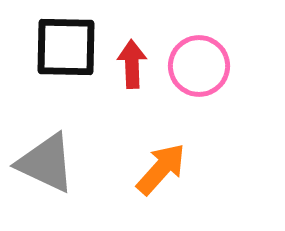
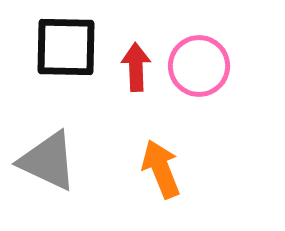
red arrow: moved 4 px right, 3 px down
gray triangle: moved 2 px right, 2 px up
orange arrow: rotated 64 degrees counterclockwise
